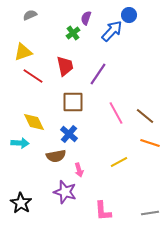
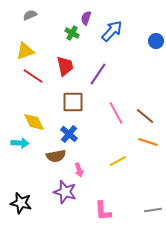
blue circle: moved 27 px right, 26 px down
green cross: moved 1 px left; rotated 24 degrees counterclockwise
yellow triangle: moved 2 px right, 1 px up
orange line: moved 2 px left, 1 px up
yellow line: moved 1 px left, 1 px up
black star: rotated 20 degrees counterclockwise
gray line: moved 3 px right, 3 px up
